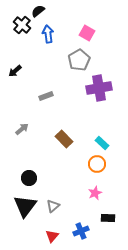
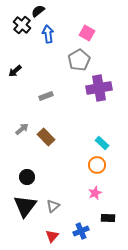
brown rectangle: moved 18 px left, 2 px up
orange circle: moved 1 px down
black circle: moved 2 px left, 1 px up
